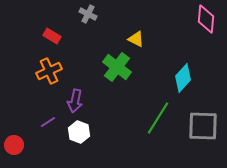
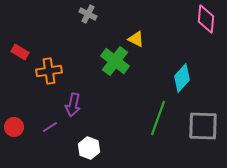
red rectangle: moved 32 px left, 16 px down
green cross: moved 2 px left, 6 px up
orange cross: rotated 15 degrees clockwise
cyan diamond: moved 1 px left
purple arrow: moved 2 px left, 4 px down
green line: rotated 12 degrees counterclockwise
purple line: moved 2 px right, 5 px down
white hexagon: moved 10 px right, 16 px down
red circle: moved 18 px up
